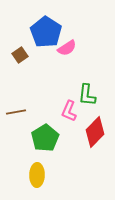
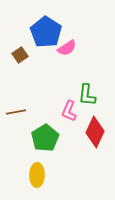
red diamond: rotated 20 degrees counterclockwise
